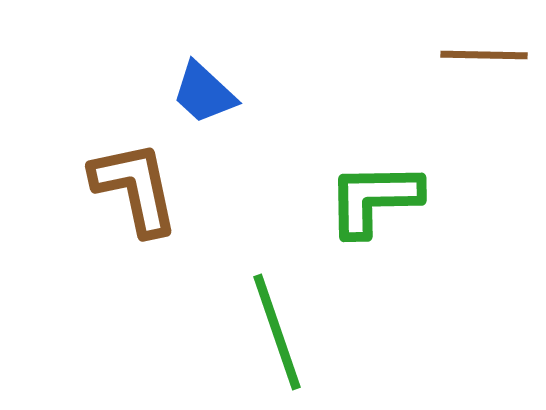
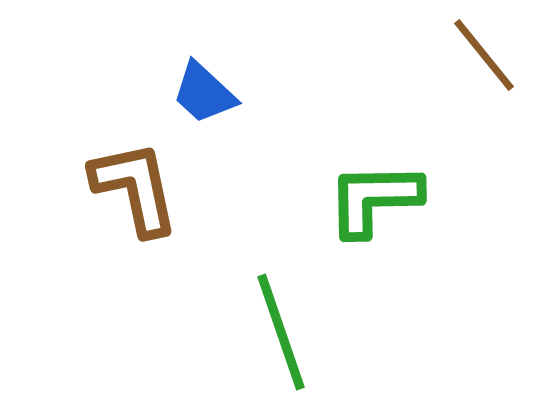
brown line: rotated 50 degrees clockwise
green line: moved 4 px right
